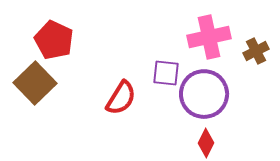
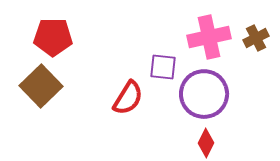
red pentagon: moved 1 px left, 3 px up; rotated 24 degrees counterclockwise
brown cross: moved 13 px up
purple square: moved 3 px left, 6 px up
brown square: moved 6 px right, 3 px down
red semicircle: moved 7 px right
